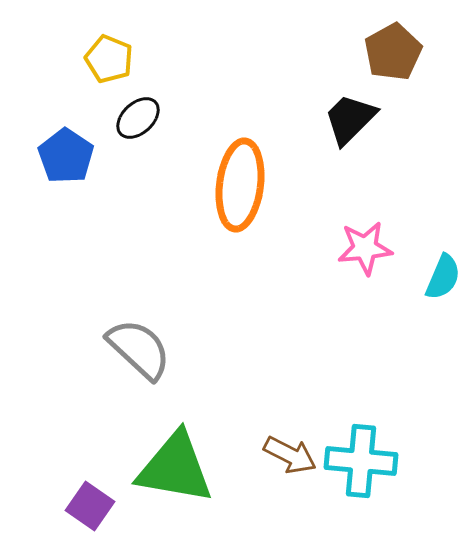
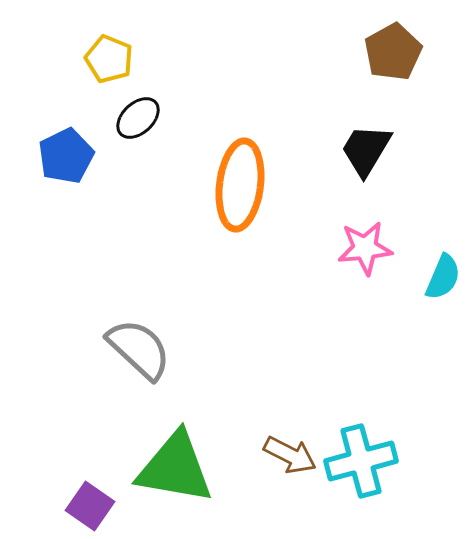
black trapezoid: moved 16 px right, 31 px down; rotated 14 degrees counterclockwise
blue pentagon: rotated 12 degrees clockwise
cyan cross: rotated 20 degrees counterclockwise
